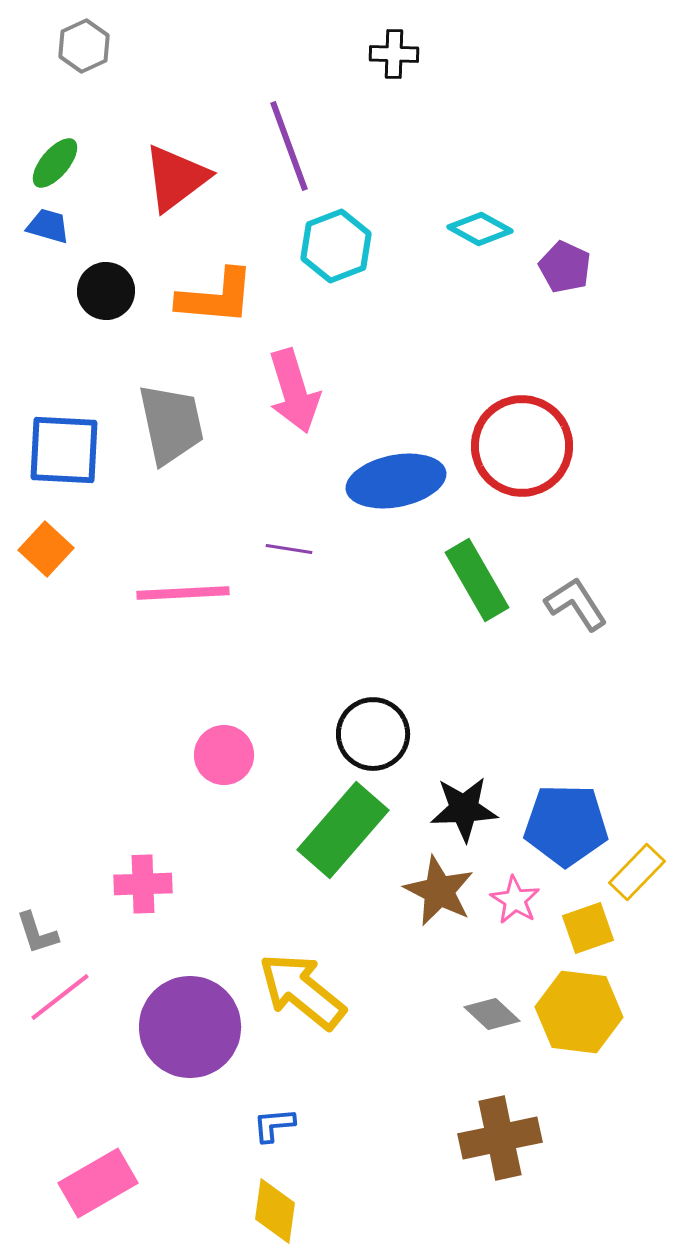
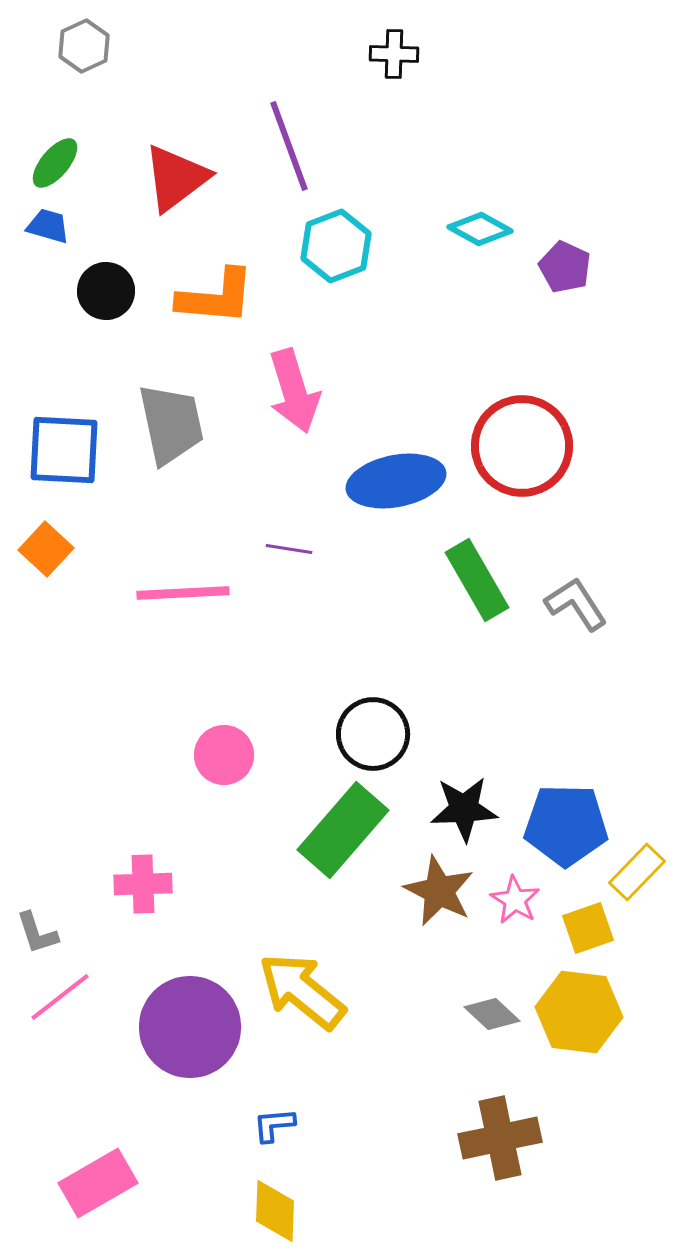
yellow diamond at (275, 1211): rotated 6 degrees counterclockwise
